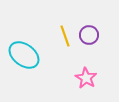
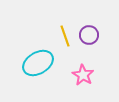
cyan ellipse: moved 14 px right, 8 px down; rotated 68 degrees counterclockwise
pink star: moved 3 px left, 3 px up
